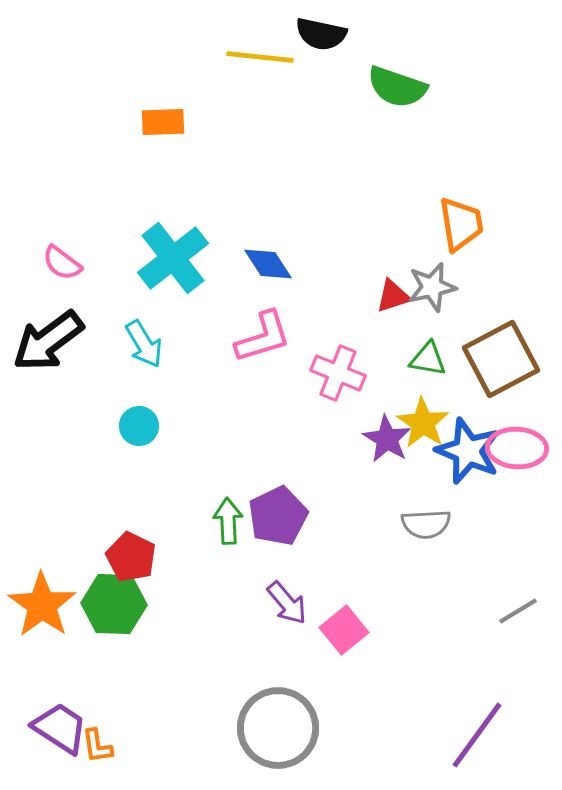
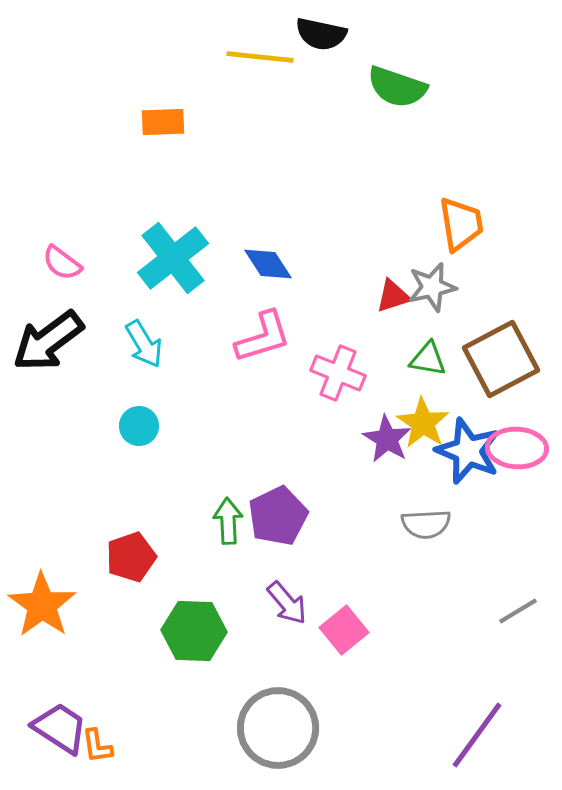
red pentagon: rotated 27 degrees clockwise
green hexagon: moved 80 px right, 27 px down
